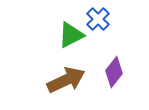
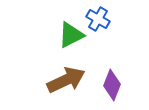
blue cross: rotated 15 degrees counterclockwise
purple diamond: moved 2 px left, 13 px down; rotated 16 degrees counterclockwise
